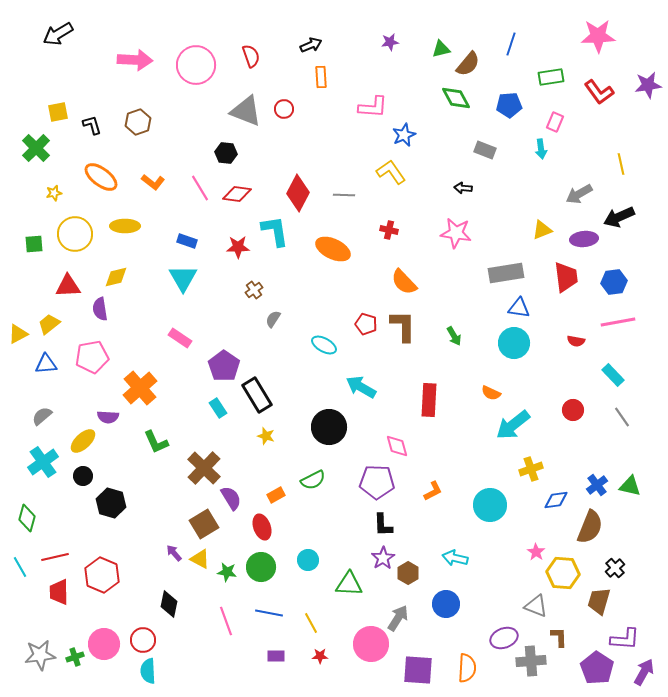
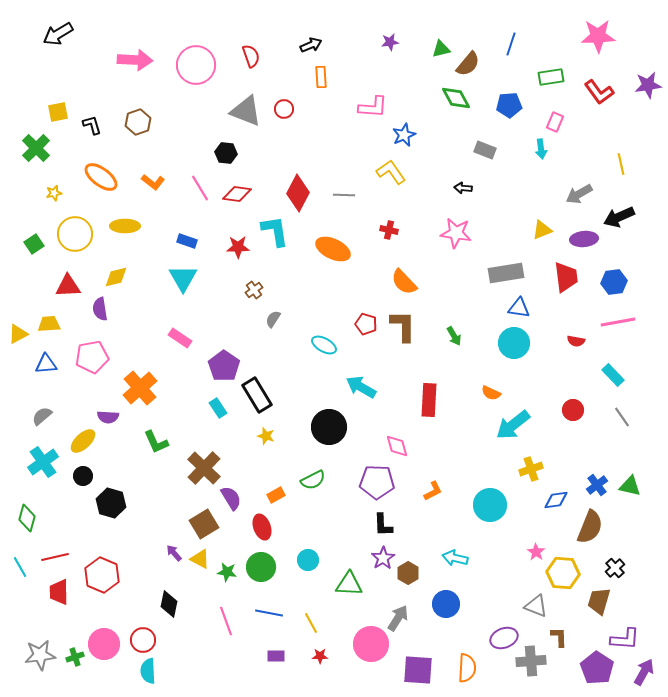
green square at (34, 244): rotated 30 degrees counterclockwise
yellow trapezoid at (49, 324): rotated 35 degrees clockwise
